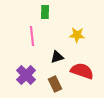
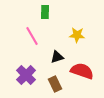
pink line: rotated 24 degrees counterclockwise
